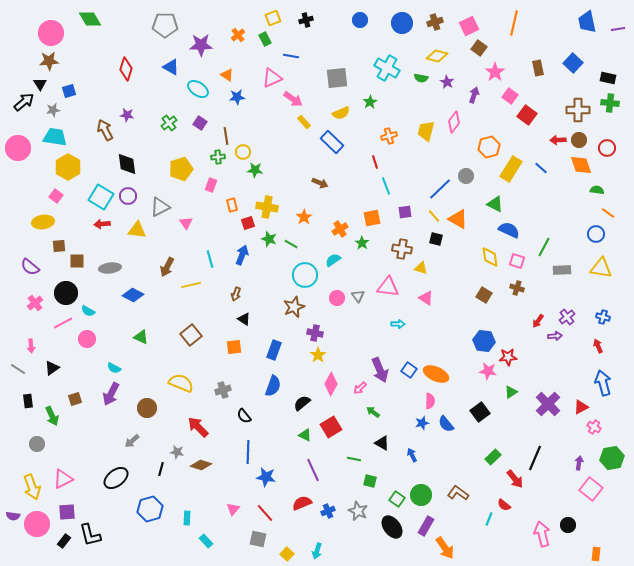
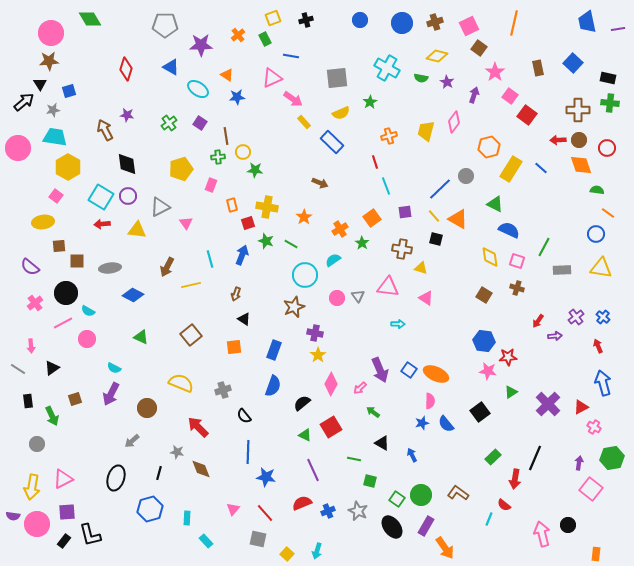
orange square at (372, 218): rotated 24 degrees counterclockwise
green star at (269, 239): moved 3 px left, 2 px down
purple cross at (567, 317): moved 9 px right
blue cross at (603, 317): rotated 24 degrees clockwise
brown diamond at (201, 465): moved 4 px down; rotated 50 degrees clockwise
black line at (161, 469): moved 2 px left, 4 px down
black ellipse at (116, 478): rotated 35 degrees counterclockwise
red arrow at (515, 479): rotated 48 degrees clockwise
yellow arrow at (32, 487): rotated 30 degrees clockwise
